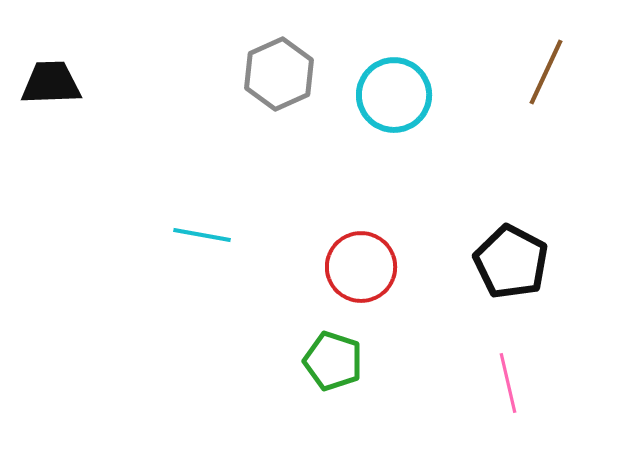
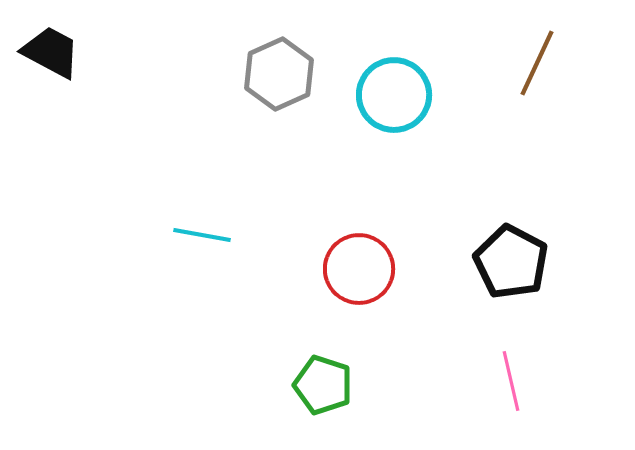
brown line: moved 9 px left, 9 px up
black trapezoid: moved 31 px up; rotated 30 degrees clockwise
red circle: moved 2 px left, 2 px down
green pentagon: moved 10 px left, 24 px down
pink line: moved 3 px right, 2 px up
